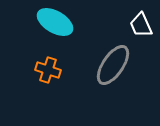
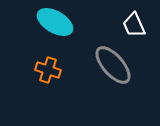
white trapezoid: moved 7 px left
gray ellipse: rotated 75 degrees counterclockwise
